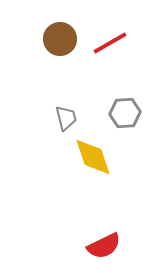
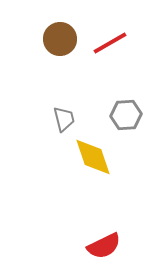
gray hexagon: moved 1 px right, 2 px down
gray trapezoid: moved 2 px left, 1 px down
